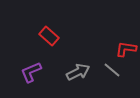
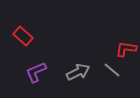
red rectangle: moved 26 px left
purple L-shape: moved 5 px right
